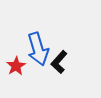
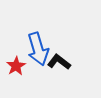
black L-shape: rotated 85 degrees clockwise
